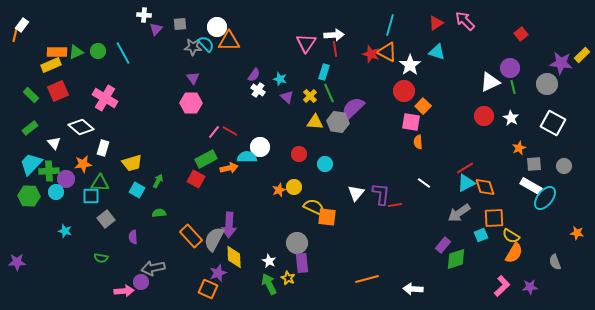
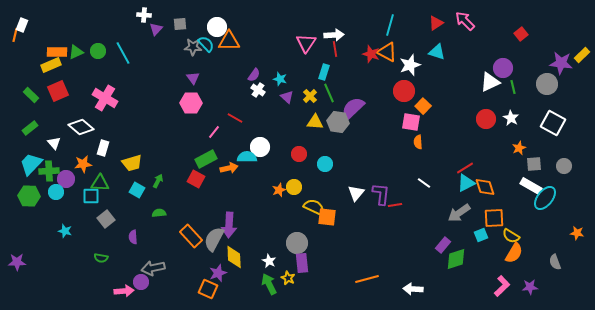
white rectangle at (22, 25): rotated 16 degrees counterclockwise
white star at (410, 65): rotated 15 degrees clockwise
purple circle at (510, 68): moved 7 px left
red circle at (484, 116): moved 2 px right, 3 px down
red line at (230, 131): moved 5 px right, 13 px up
